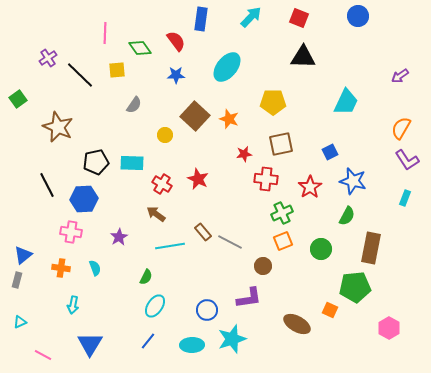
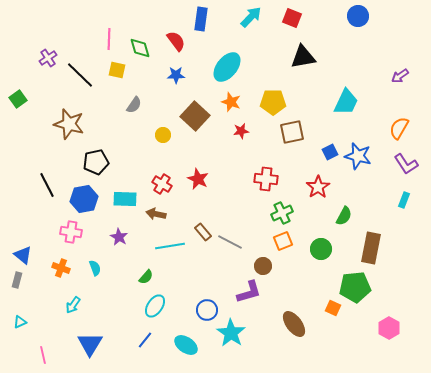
red square at (299, 18): moved 7 px left
pink line at (105, 33): moved 4 px right, 6 px down
green diamond at (140, 48): rotated 20 degrees clockwise
black triangle at (303, 57): rotated 12 degrees counterclockwise
yellow square at (117, 70): rotated 18 degrees clockwise
orange star at (229, 119): moved 2 px right, 17 px up
brown star at (58, 127): moved 11 px right, 3 px up; rotated 8 degrees counterclockwise
orange semicircle at (401, 128): moved 2 px left
yellow circle at (165, 135): moved 2 px left
brown square at (281, 144): moved 11 px right, 12 px up
red star at (244, 154): moved 3 px left, 23 px up
purple L-shape at (407, 160): moved 1 px left, 4 px down
cyan rectangle at (132, 163): moved 7 px left, 36 px down
blue star at (353, 181): moved 5 px right, 25 px up
red star at (310, 187): moved 8 px right
cyan rectangle at (405, 198): moved 1 px left, 2 px down
blue hexagon at (84, 199): rotated 8 degrees counterclockwise
brown arrow at (156, 214): rotated 24 degrees counterclockwise
green semicircle at (347, 216): moved 3 px left
purple star at (119, 237): rotated 12 degrees counterclockwise
blue triangle at (23, 255): rotated 42 degrees counterclockwise
orange cross at (61, 268): rotated 12 degrees clockwise
green semicircle at (146, 277): rotated 14 degrees clockwise
purple L-shape at (249, 298): moved 6 px up; rotated 8 degrees counterclockwise
cyan arrow at (73, 305): rotated 24 degrees clockwise
orange square at (330, 310): moved 3 px right, 2 px up
brown ellipse at (297, 324): moved 3 px left; rotated 24 degrees clockwise
cyan star at (232, 339): moved 1 px left, 6 px up; rotated 20 degrees counterclockwise
blue line at (148, 341): moved 3 px left, 1 px up
cyan ellipse at (192, 345): moved 6 px left; rotated 35 degrees clockwise
pink line at (43, 355): rotated 48 degrees clockwise
